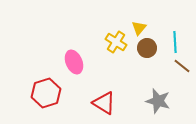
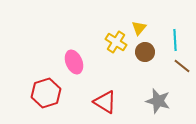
cyan line: moved 2 px up
brown circle: moved 2 px left, 4 px down
red triangle: moved 1 px right, 1 px up
